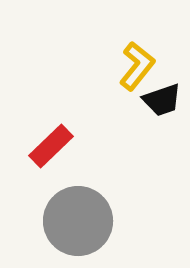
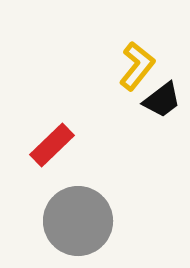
black trapezoid: rotated 18 degrees counterclockwise
red rectangle: moved 1 px right, 1 px up
